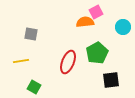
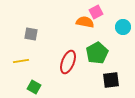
orange semicircle: rotated 18 degrees clockwise
